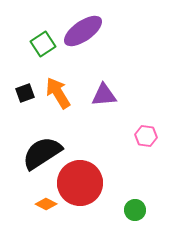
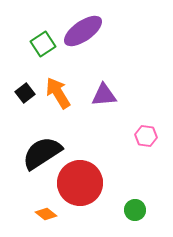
black square: rotated 18 degrees counterclockwise
orange diamond: moved 10 px down; rotated 10 degrees clockwise
